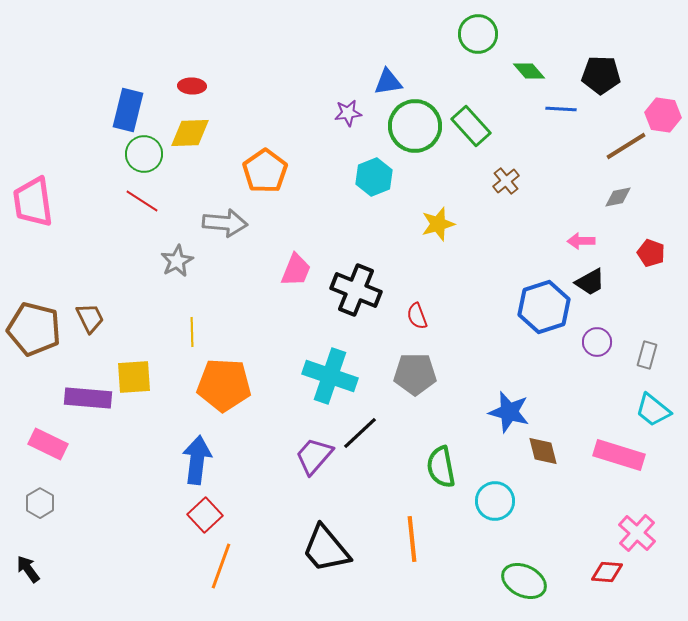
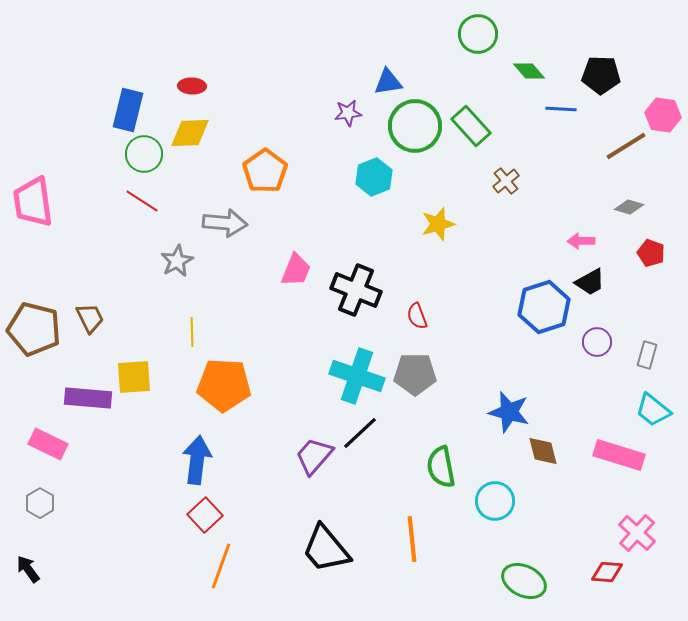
gray diamond at (618, 197): moved 11 px right, 10 px down; rotated 28 degrees clockwise
cyan cross at (330, 376): moved 27 px right
